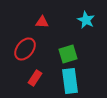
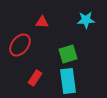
cyan star: rotated 30 degrees counterclockwise
red ellipse: moved 5 px left, 4 px up
cyan rectangle: moved 2 px left
